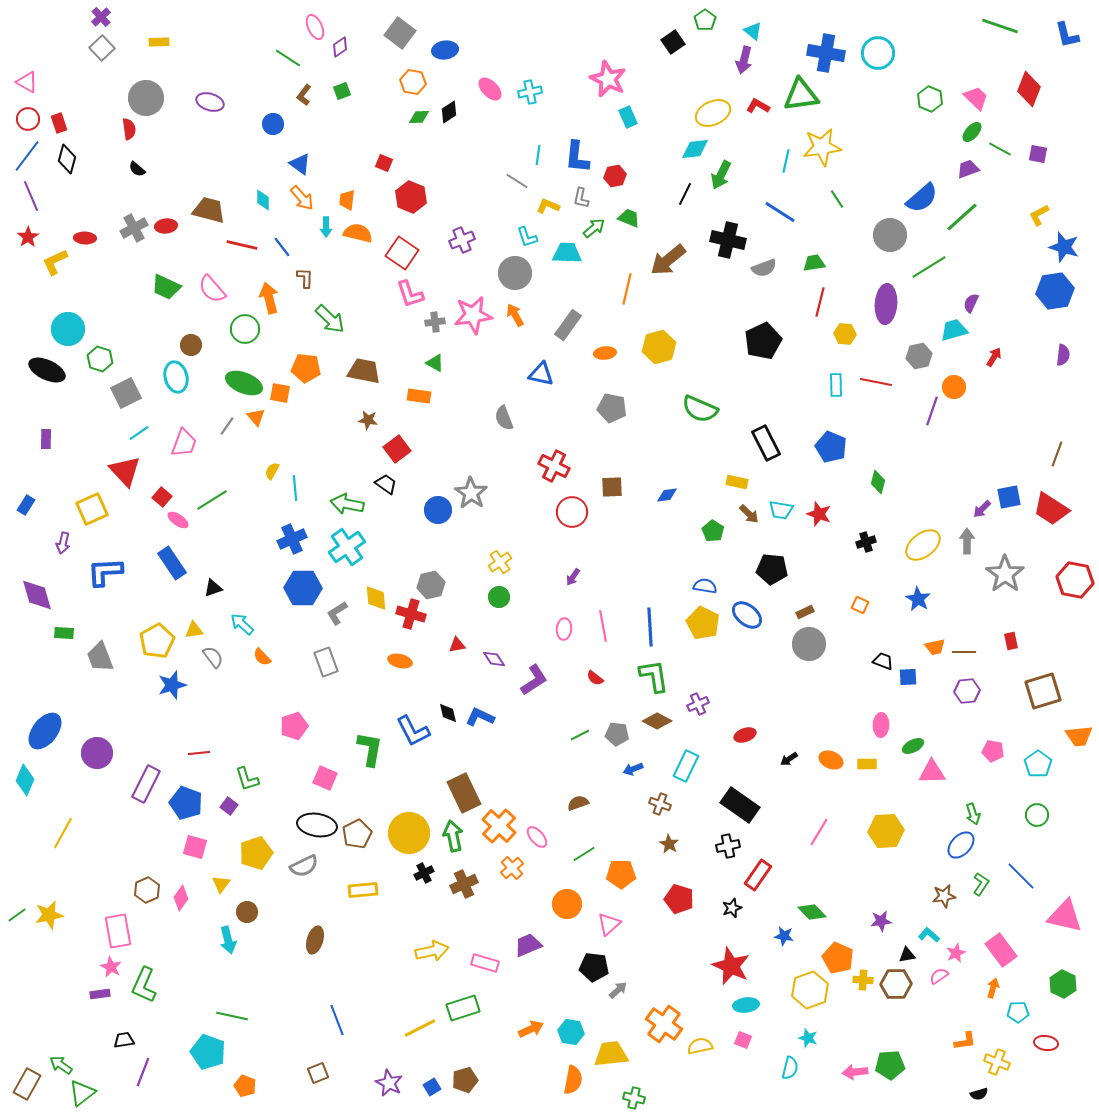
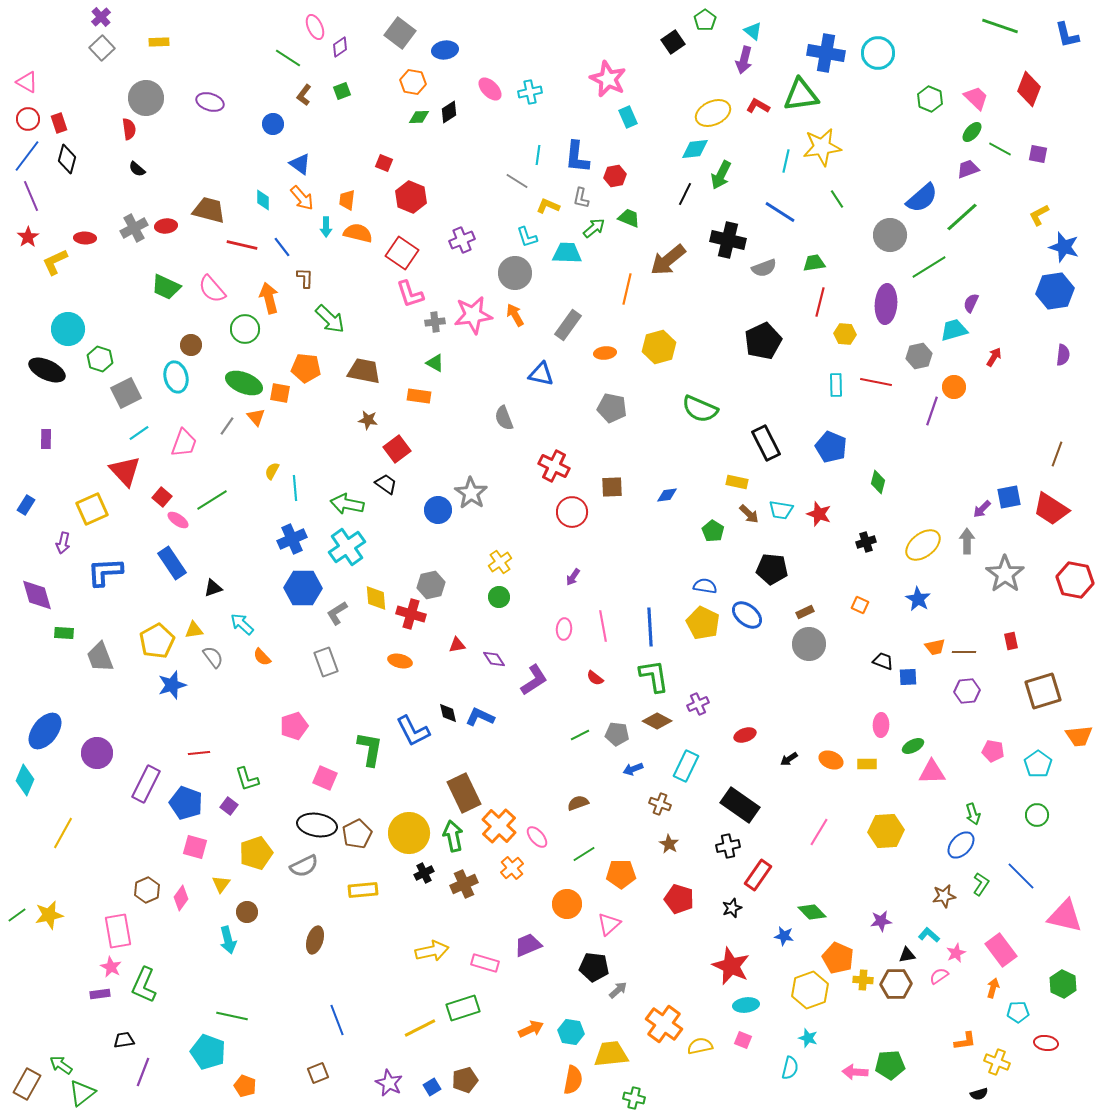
pink arrow at (855, 1072): rotated 10 degrees clockwise
